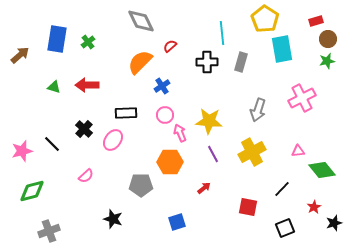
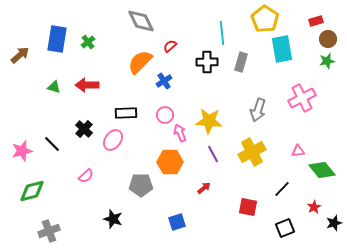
blue cross at (162, 86): moved 2 px right, 5 px up
